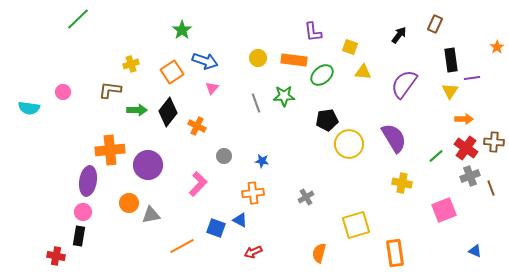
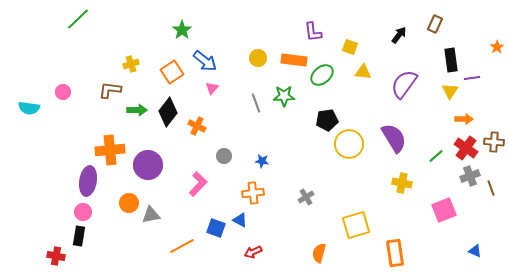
blue arrow at (205, 61): rotated 20 degrees clockwise
